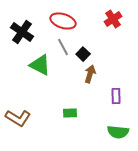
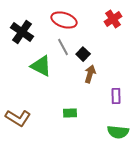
red ellipse: moved 1 px right, 1 px up
green triangle: moved 1 px right, 1 px down
